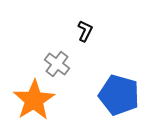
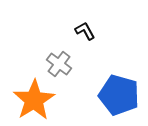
black L-shape: rotated 55 degrees counterclockwise
gray cross: moved 2 px right
